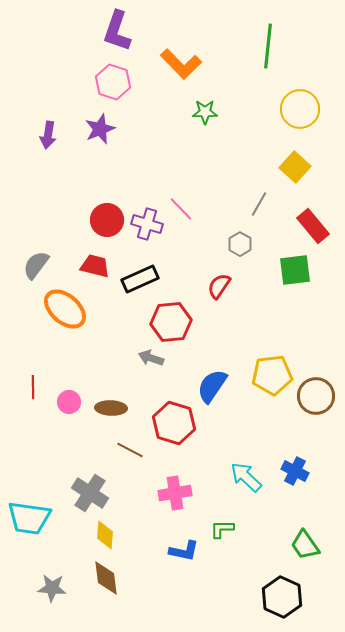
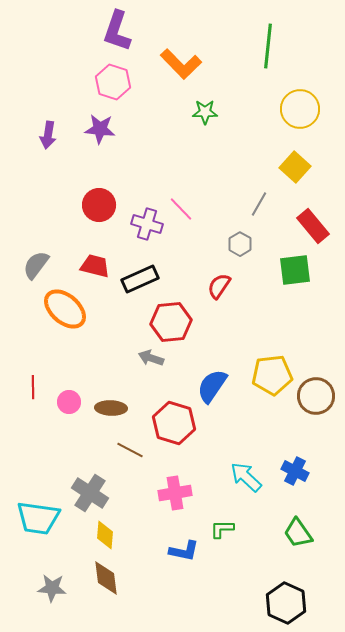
purple star at (100, 129): rotated 28 degrees clockwise
red circle at (107, 220): moved 8 px left, 15 px up
cyan trapezoid at (29, 518): moved 9 px right
green trapezoid at (305, 545): moved 7 px left, 12 px up
black hexagon at (282, 597): moved 4 px right, 6 px down
